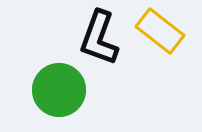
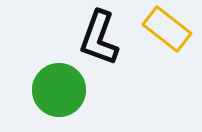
yellow rectangle: moved 7 px right, 2 px up
